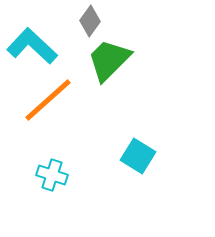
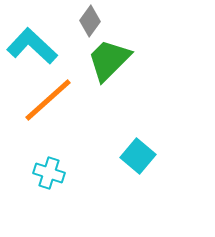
cyan square: rotated 8 degrees clockwise
cyan cross: moved 3 px left, 2 px up
